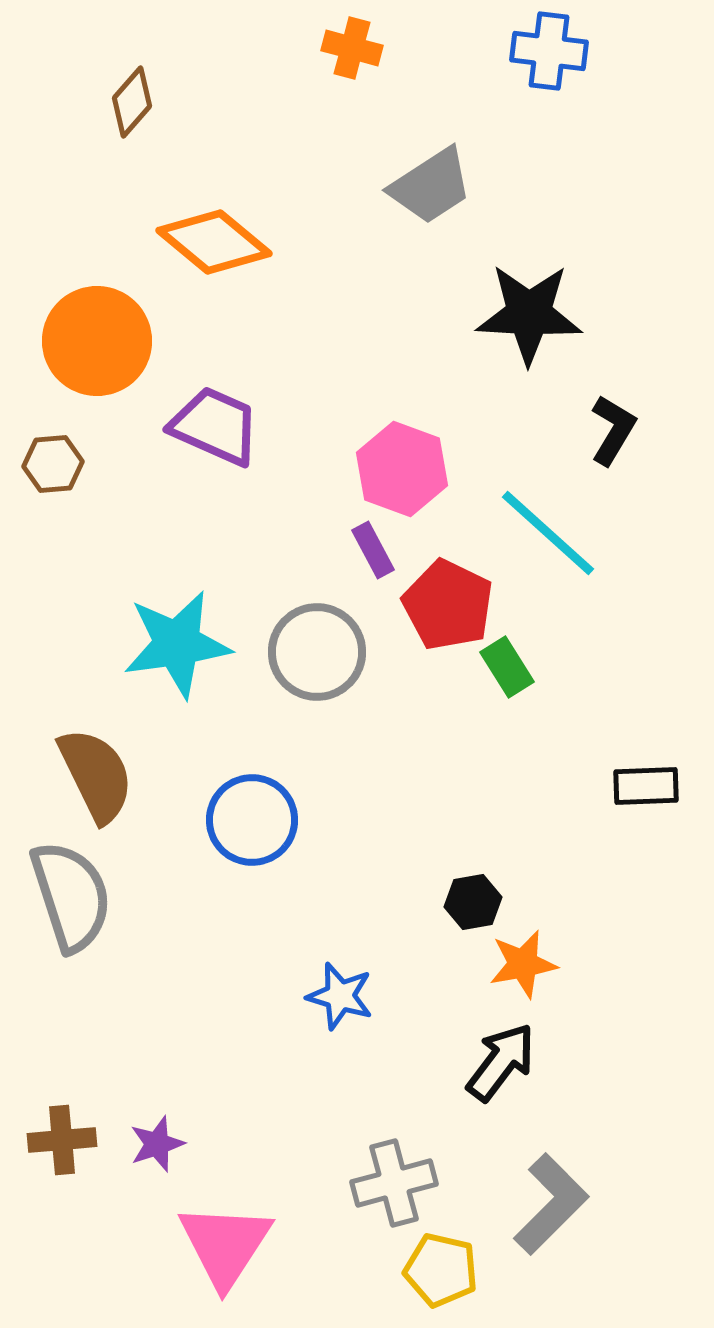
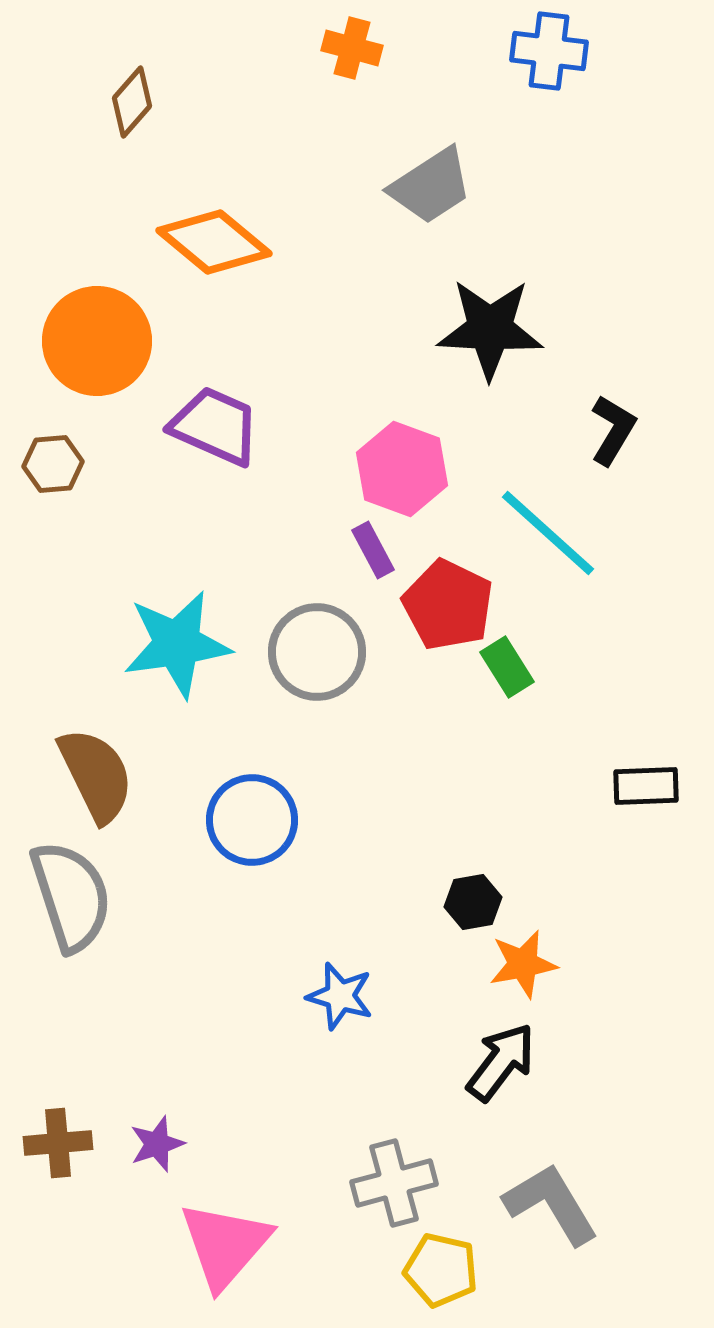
black star: moved 39 px left, 15 px down
brown cross: moved 4 px left, 3 px down
gray L-shape: rotated 76 degrees counterclockwise
pink triangle: rotated 8 degrees clockwise
